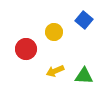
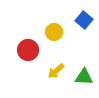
red circle: moved 2 px right, 1 px down
yellow arrow: moved 1 px right; rotated 18 degrees counterclockwise
green triangle: moved 1 px down
